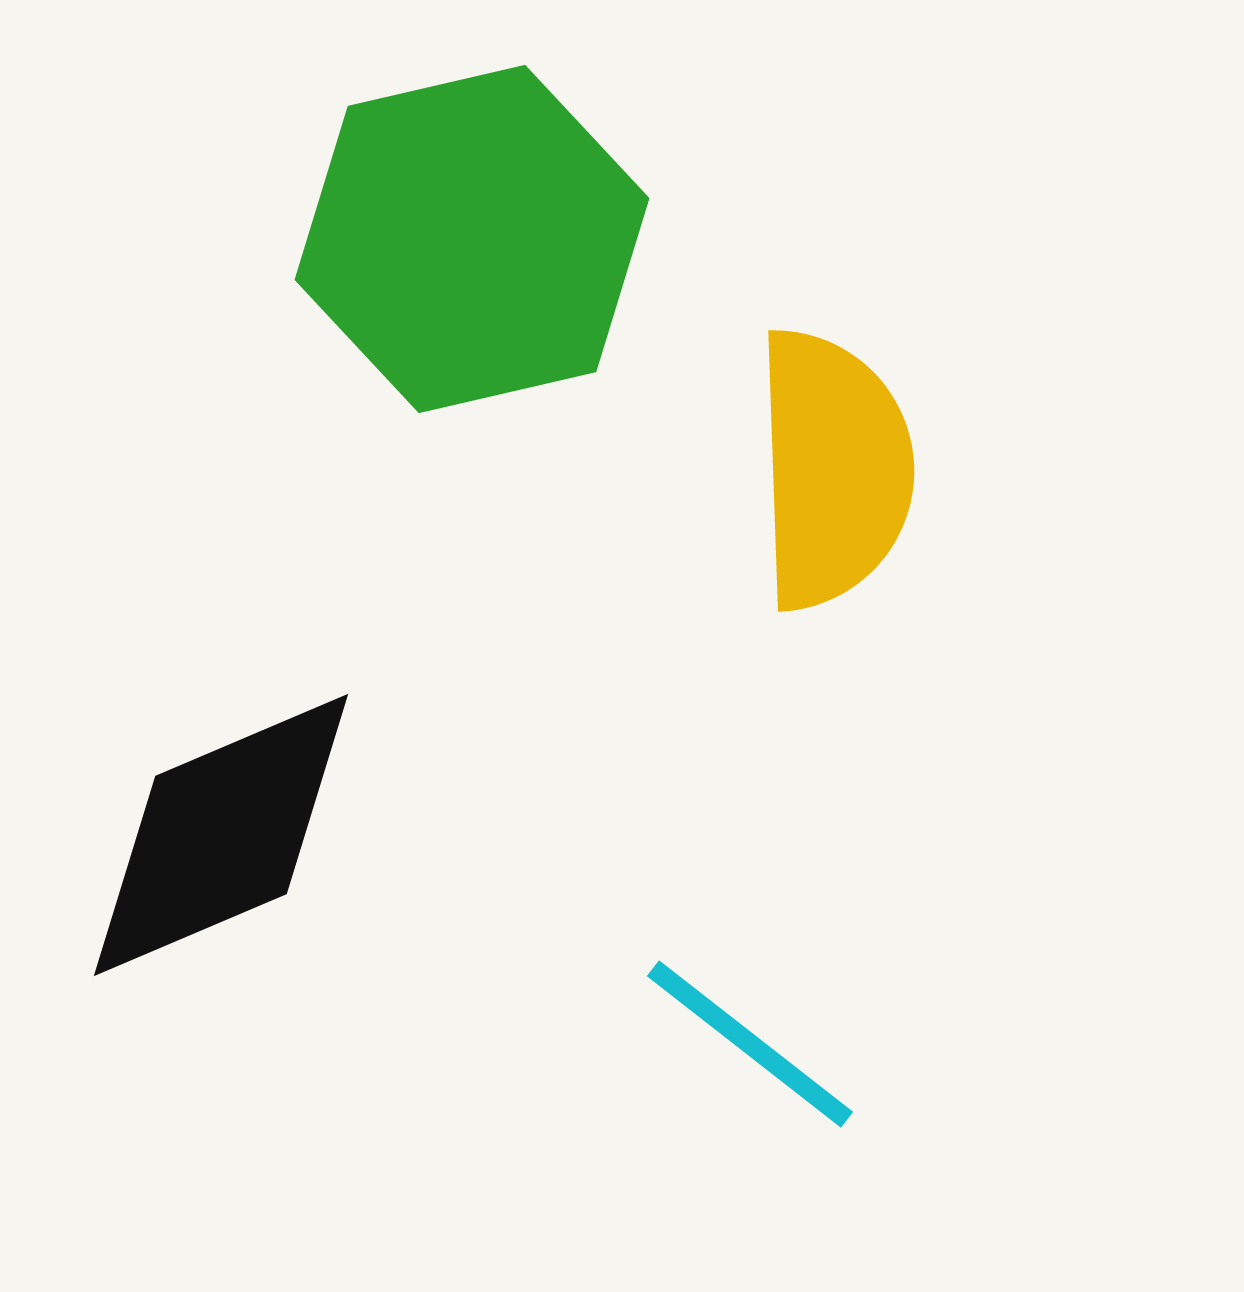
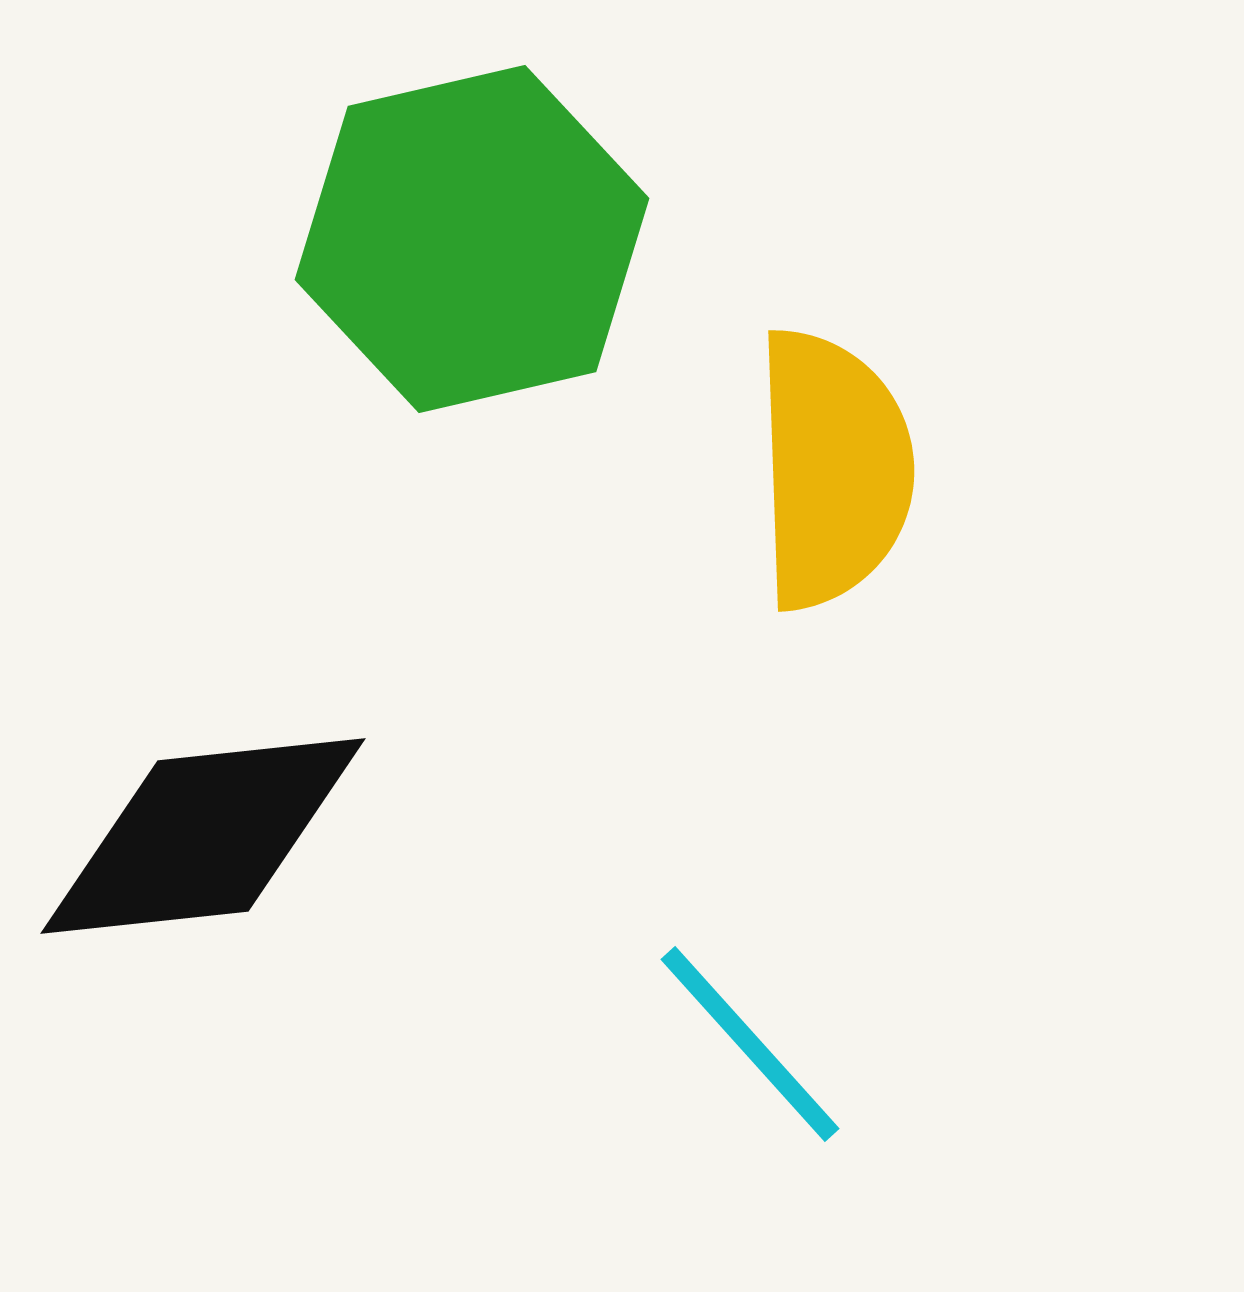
black diamond: moved 18 px left, 1 px down; rotated 17 degrees clockwise
cyan line: rotated 10 degrees clockwise
